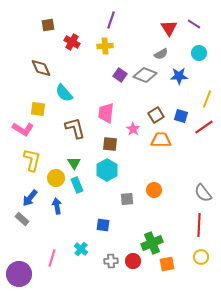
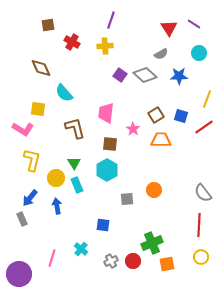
gray diamond at (145, 75): rotated 20 degrees clockwise
gray rectangle at (22, 219): rotated 24 degrees clockwise
gray cross at (111, 261): rotated 24 degrees counterclockwise
